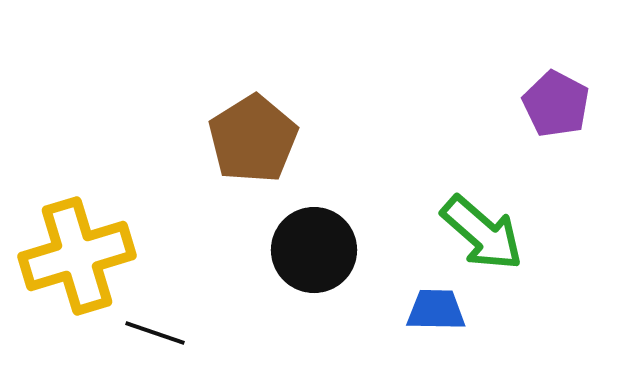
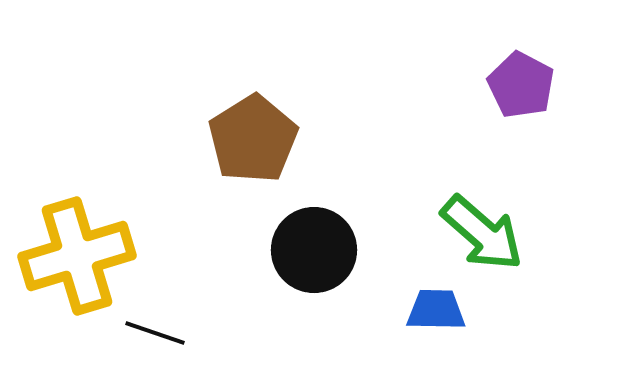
purple pentagon: moved 35 px left, 19 px up
